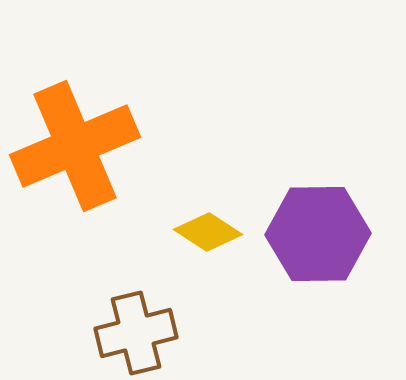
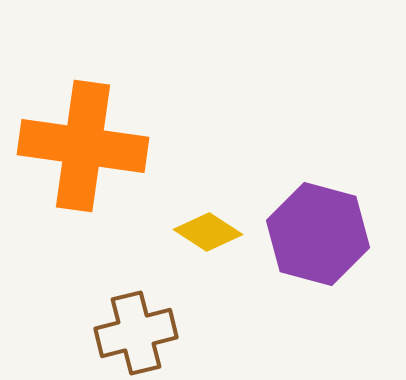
orange cross: moved 8 px right; rotated 31 degrees clockwise
purple hexagon: rotated 16 degrees clockwise
